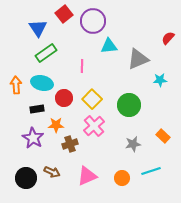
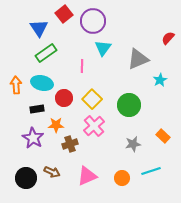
blue triangle: moved 1 px right
cyan triangle: moved 6 px left, 2 px down; rotated 48 degrees counterclockwise
cyan star: rotated 24 degrees counterclockwise
